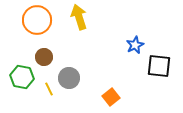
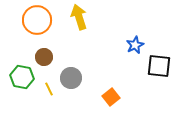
gray circle: moved 2 px right
